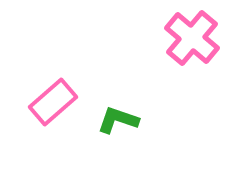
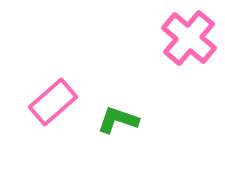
pink cross: moved 3 px left
